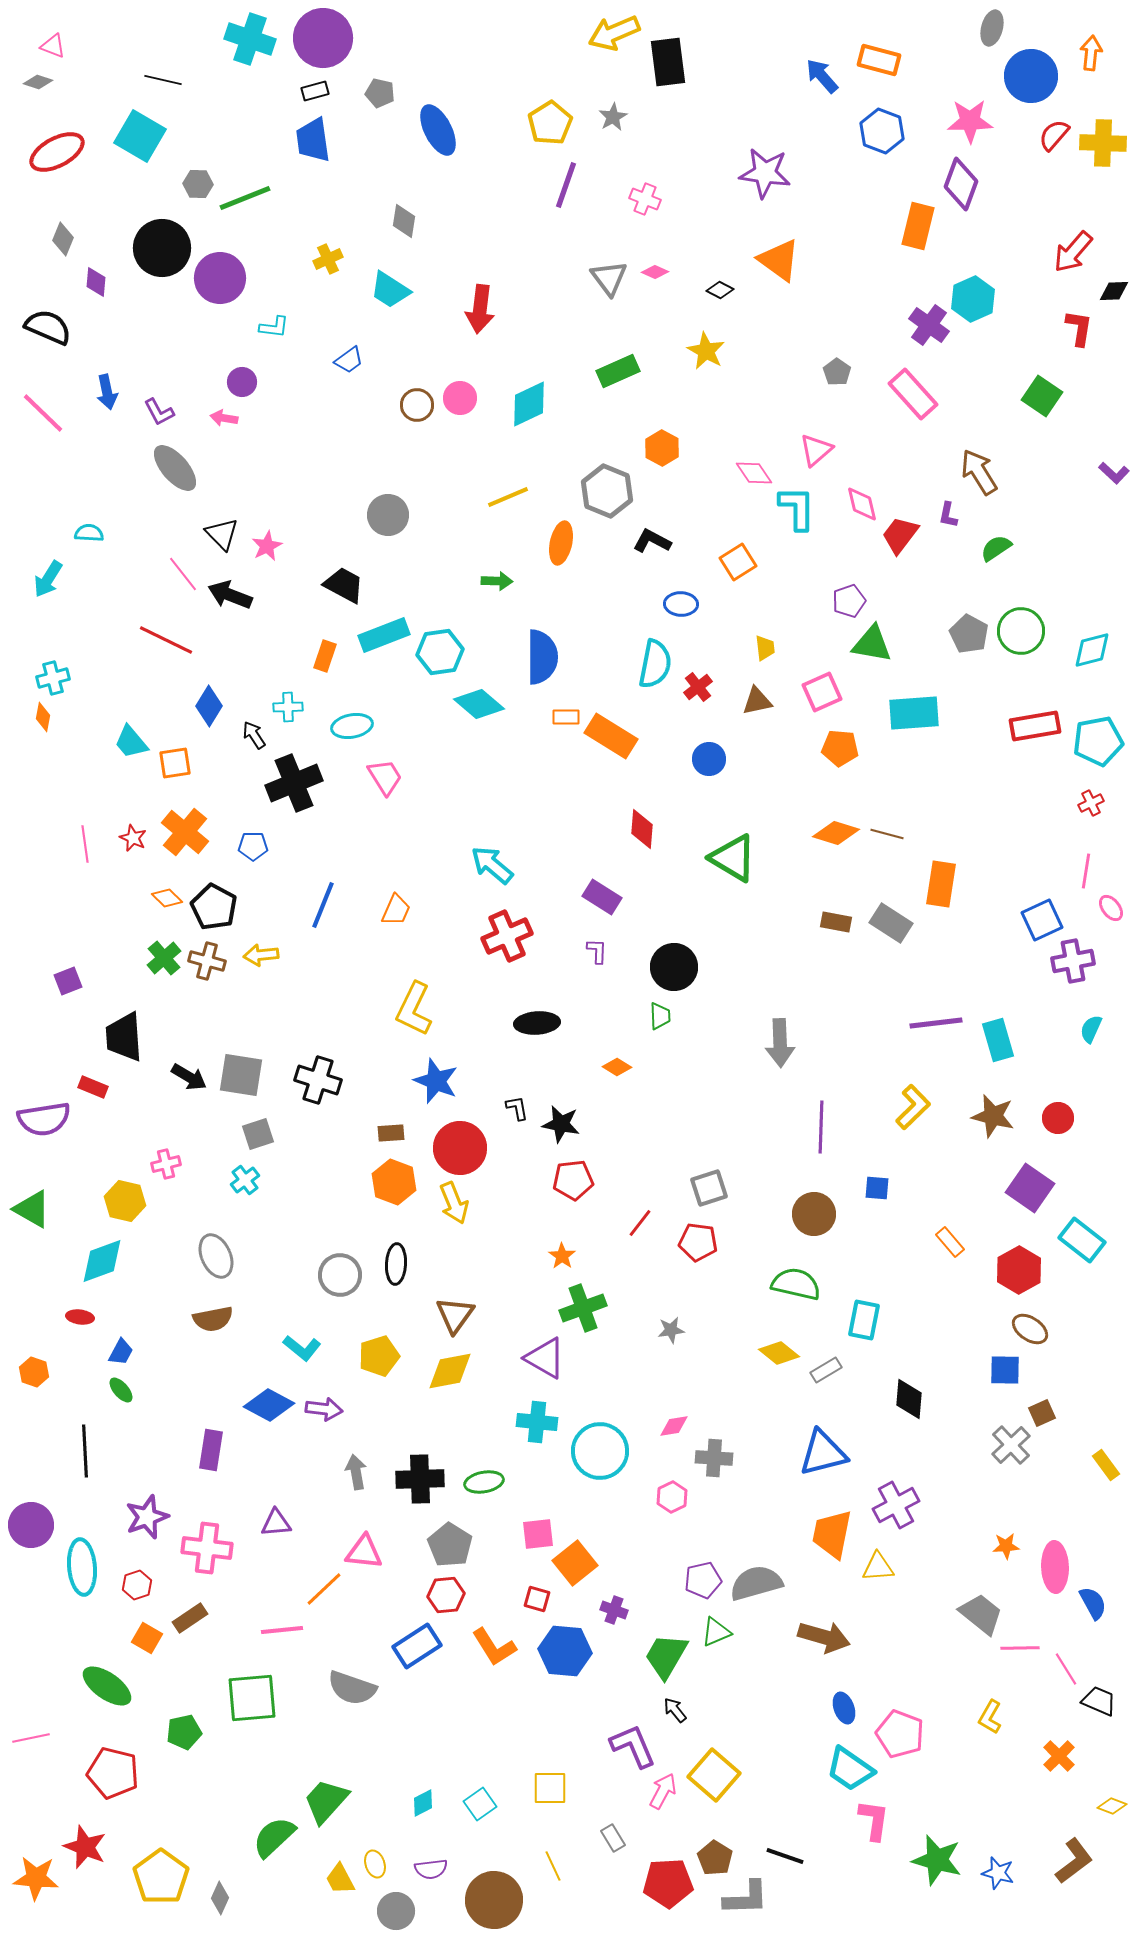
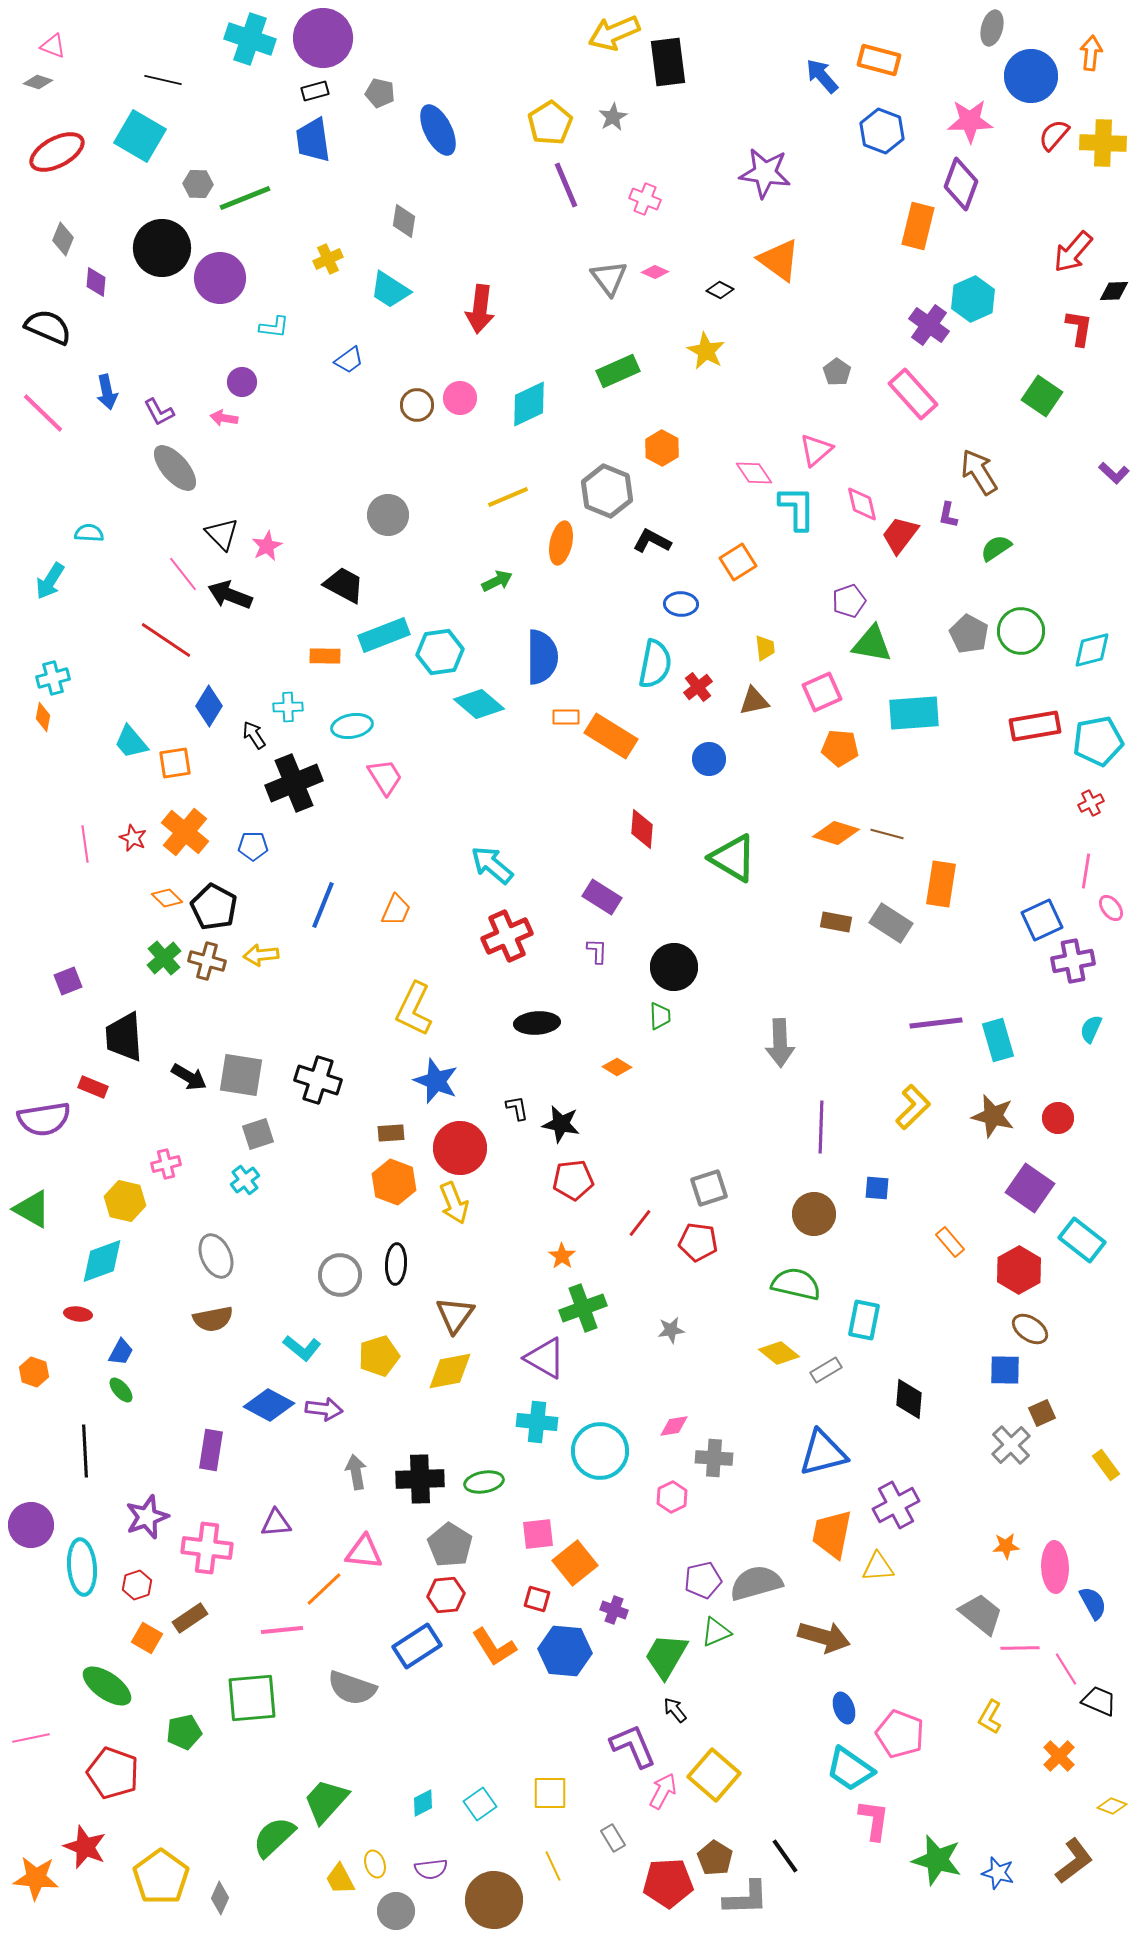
purple line at (566, 185): rotated 42 degrees counterclockwise
cyan arrow at (48, 579): moved 2 px right, 2 px down
green arrow at (497, 581): rotated 28 degrees counterclockwise
red line at (166, 640): rotated 8 degrees clockwise
orange rectangle at (325, 656): rotated 72 degrees clockwise
brown triangle at (757, 701): moved 3 px left
red ellipse at (80, 1317): moved 2 px left, 3 px up
red pentagon at (113, 1773): rotated 6 degrees clockwise
yellow square at (550, 1788): moved 5 px down
black line at (785, 1856): rotated 36 degrees clockwise
